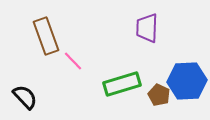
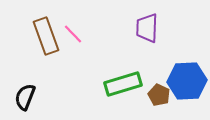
pink line: moved 27 px up
green rectangle: moved 1 px right
black semicircle: rotated 116 degrees counterclockwise
